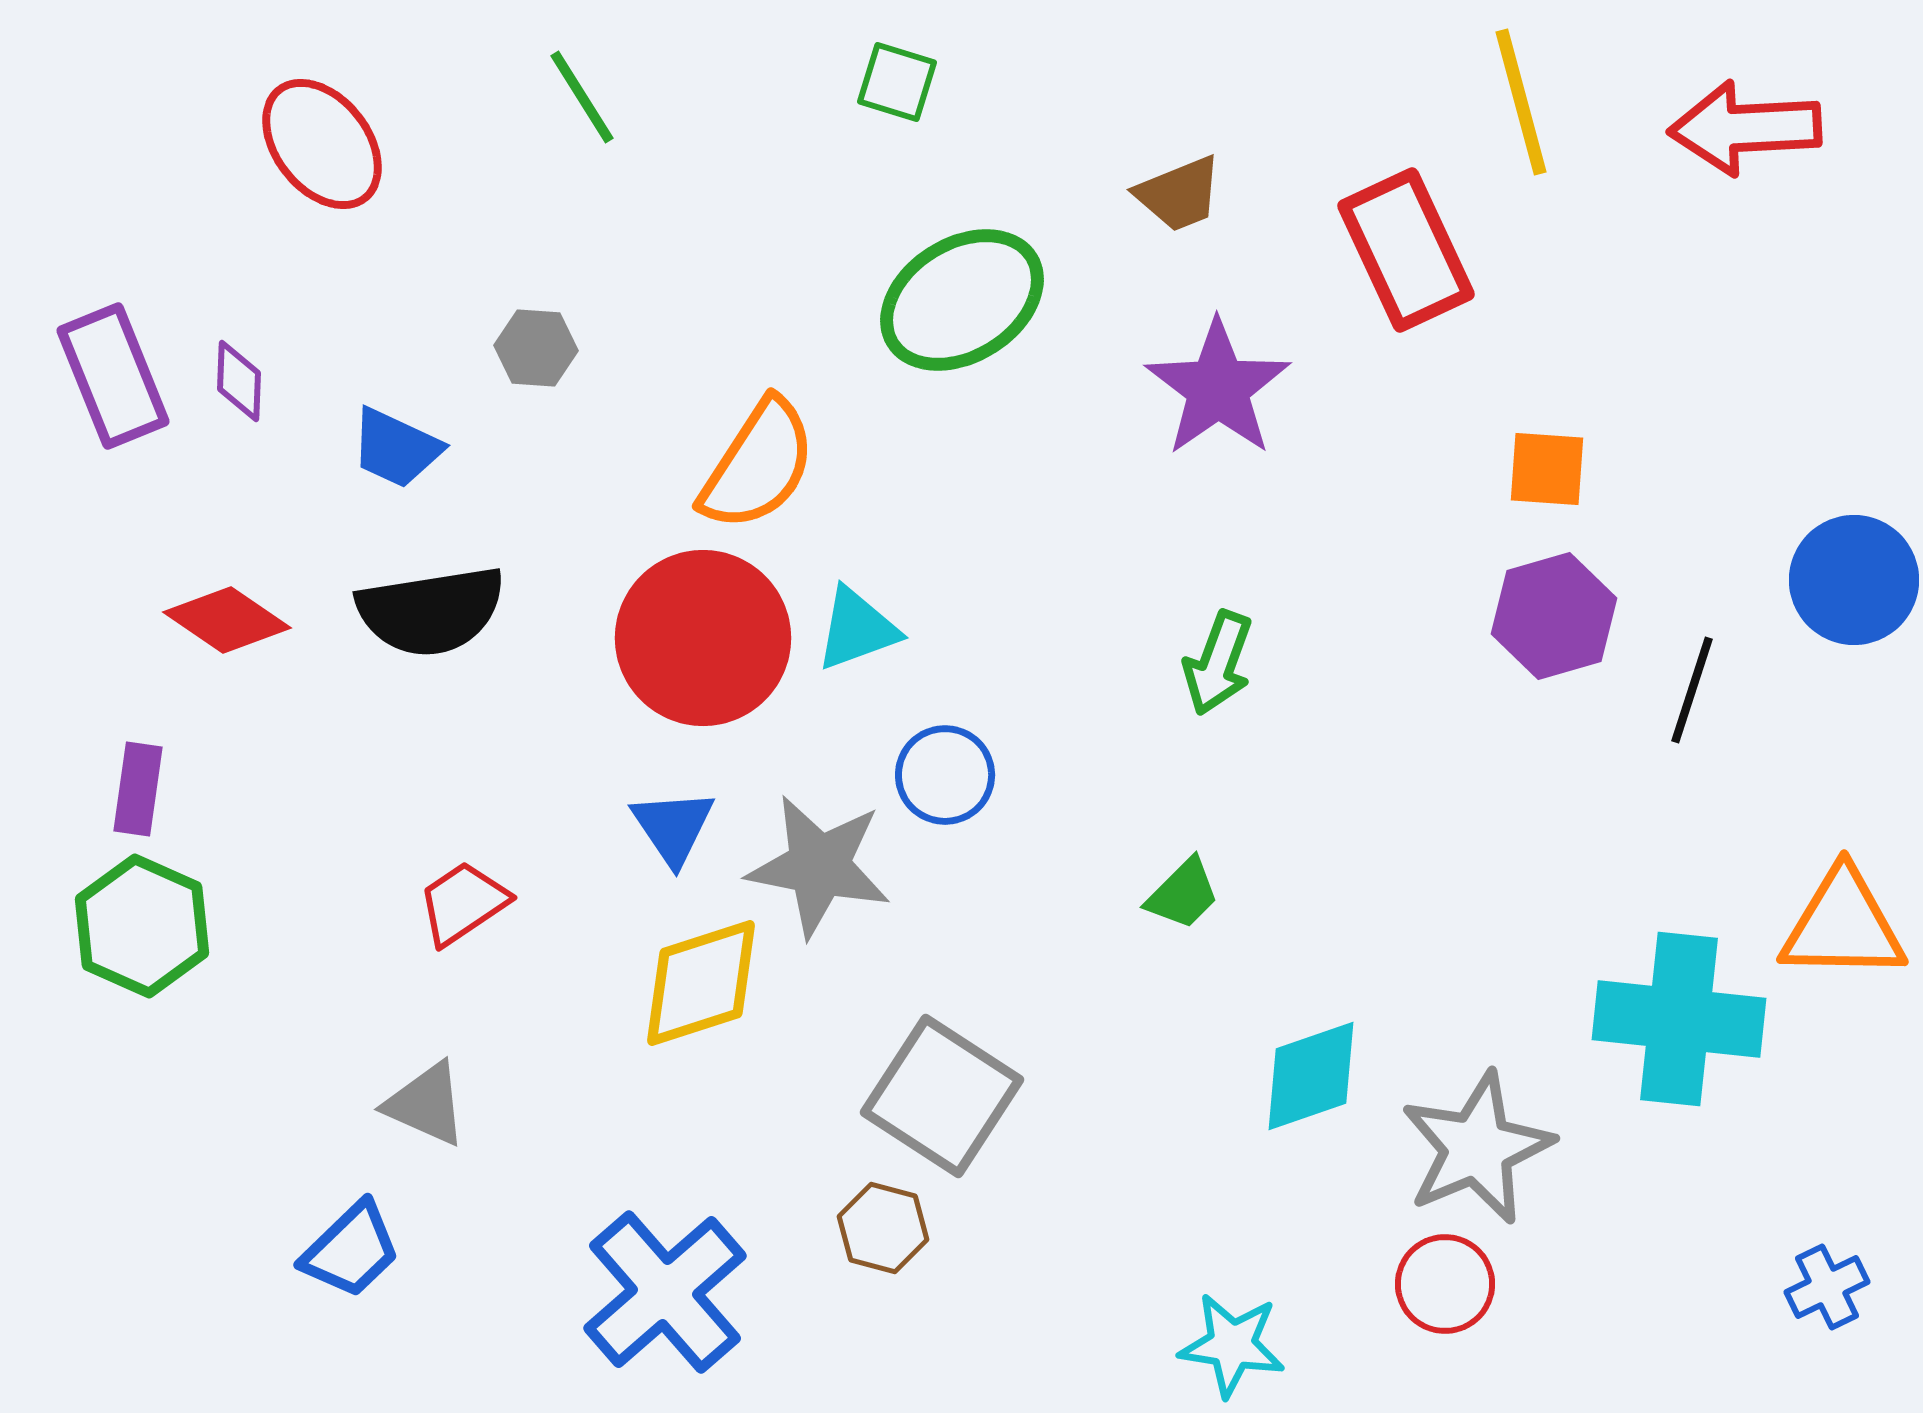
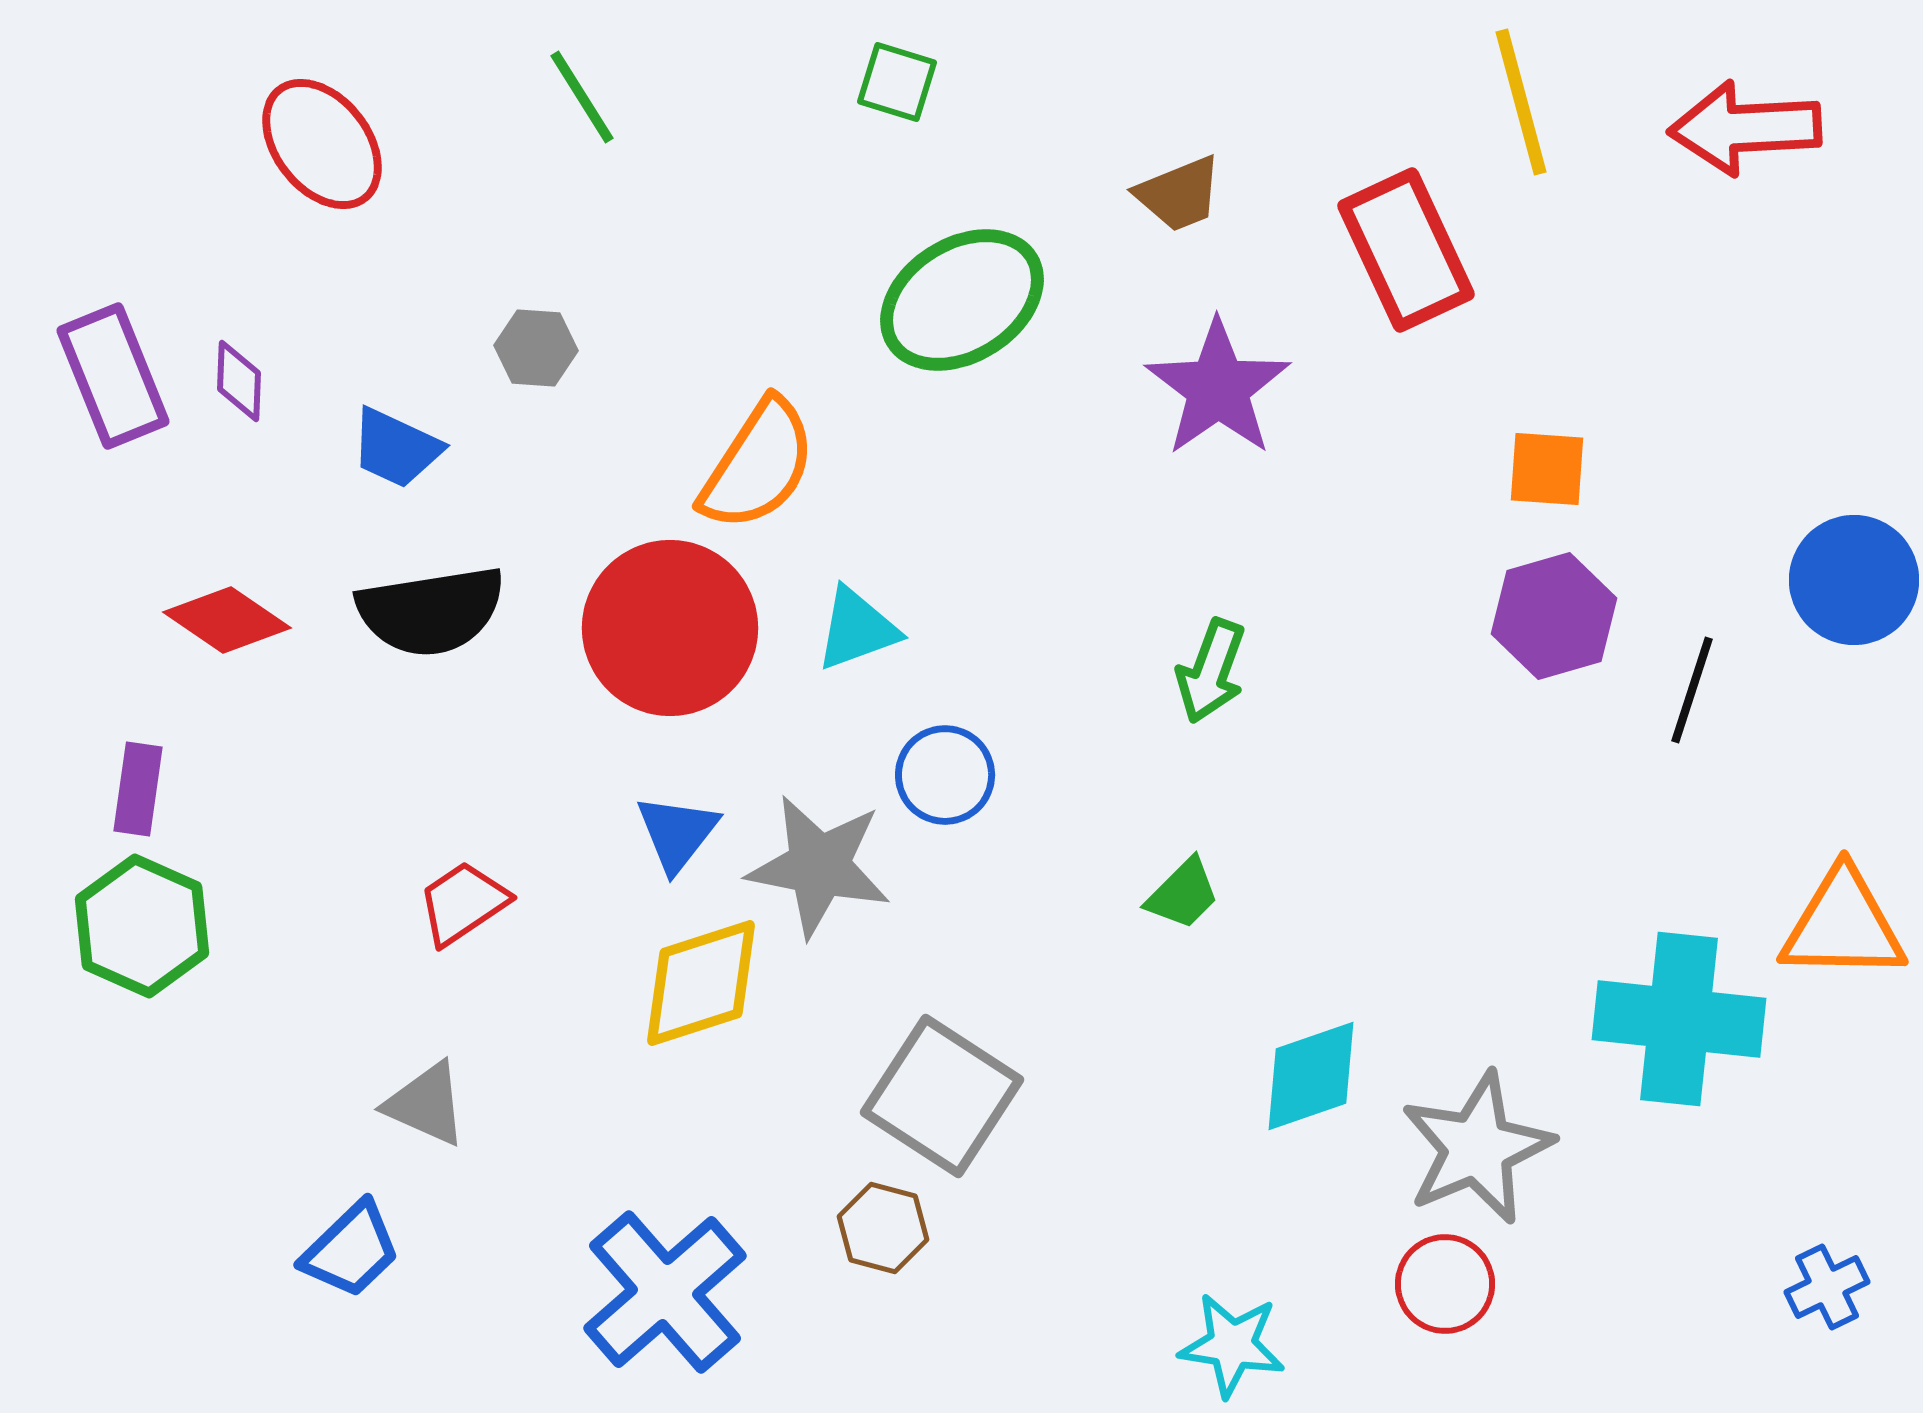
red circle at (703, 638): moved 33 px left, 10 px up
green arrow at (1218, 663): moved 7 px left, 8 px down
blue triangle at (673, 827): moved 4 px right, 6 px down; rotated 12 degrees clockwise
